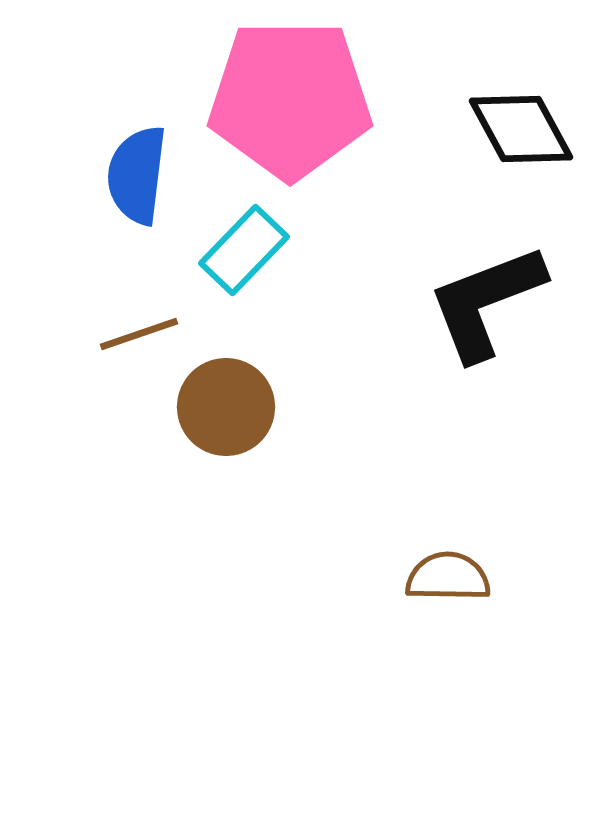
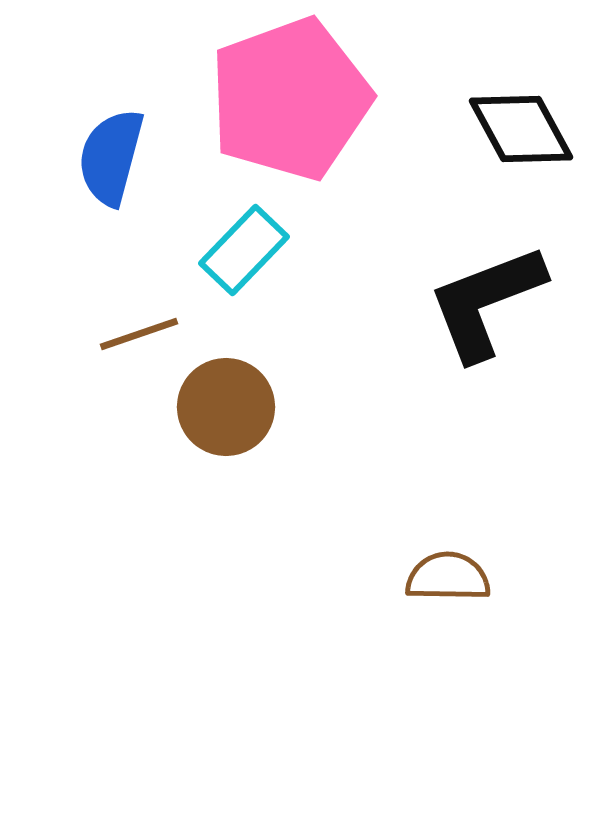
pink pentagon: rotated 20 degrees counterclockwise
blue semicircle: moved 26 px left, 18 px up; rotated 8 degrees clockwise
